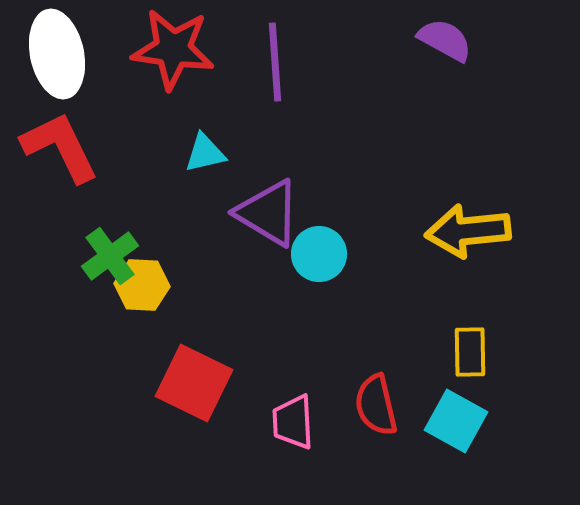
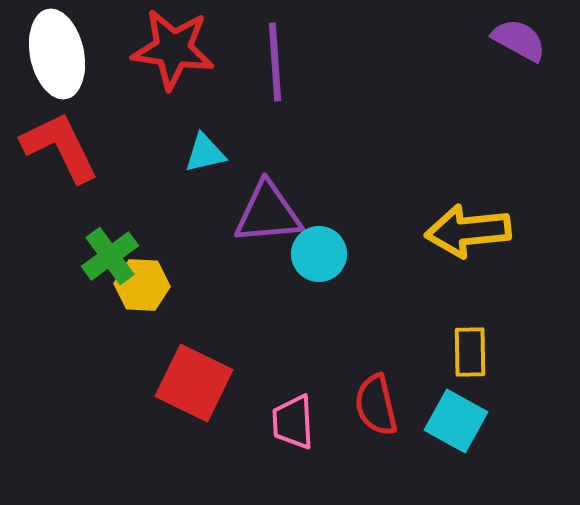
purple semicircle: moved 74 px right
purple triangle: rotated 36 degrees counterclockwise
